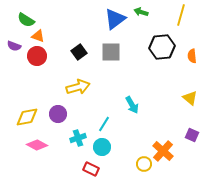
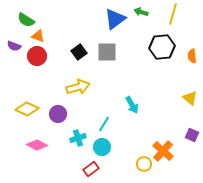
yellow line: moved 8 px left, 1 px up
gray square: moved 4 px left
yellow diamond: moved 8 px up; rotated 35 degrees clockwise
red rectangle: rotated 63 degrees counterclockwise
